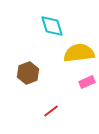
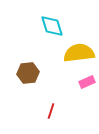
brown hexagon: rotated 15 degrees clockwise
red line: rotated 35 degrees counterclockwise
